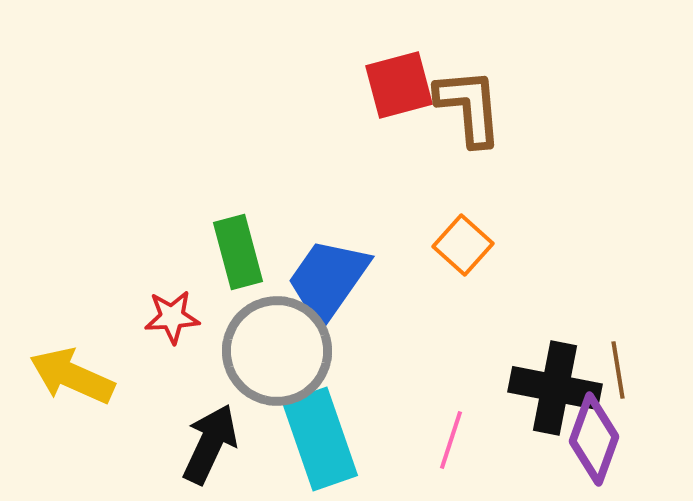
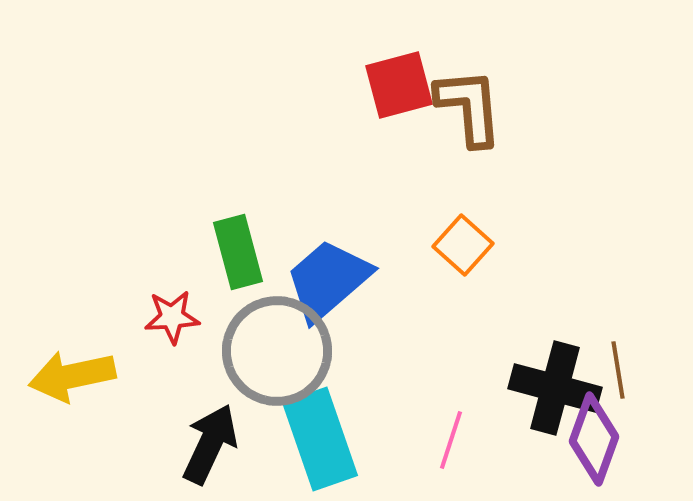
blue trapezoid: rotated 14 degrees clockwise
yellow arrow: rotated 36 degrees counterclockwise
black cross: rotated 4 degrees clockwise
